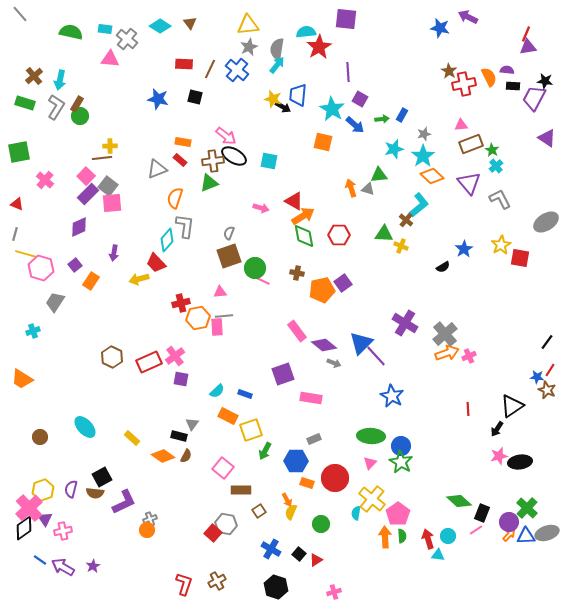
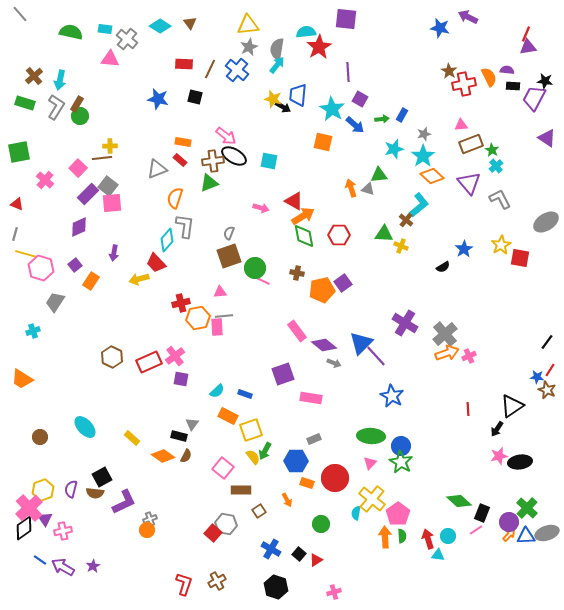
pink square at (86, 176): moved 8 px left, 8 px up
yellow semicircle at (291, 512): moved 38 px left, 55 px up; rotated 119 degrees clockwise
